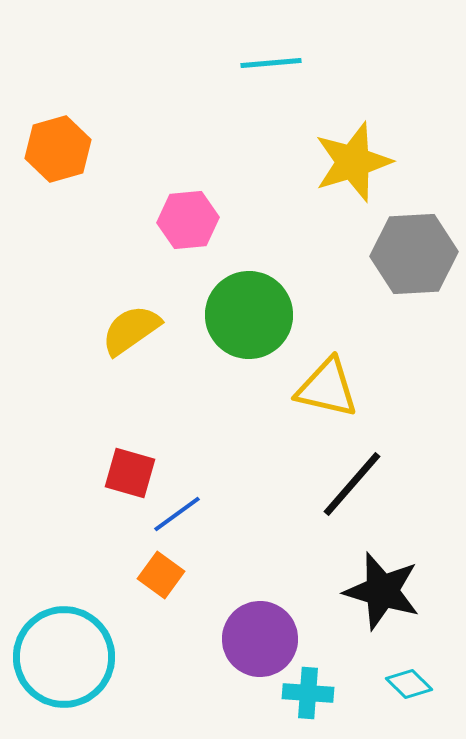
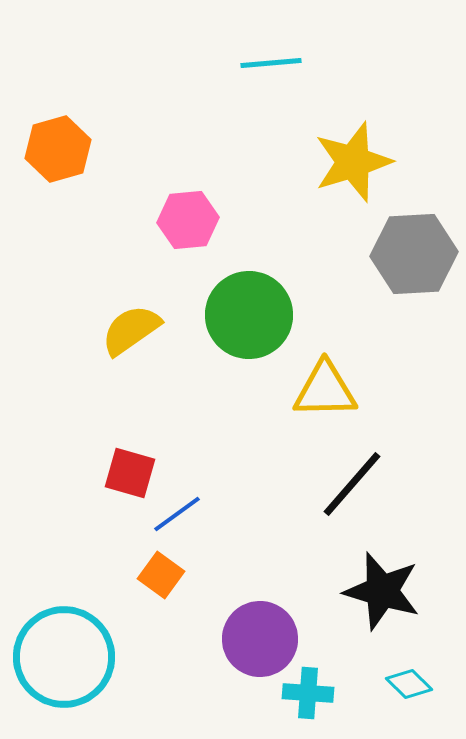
yellow triangle: moved 2 px left, 2 px down; rotated 14 degrees counterclockwise
